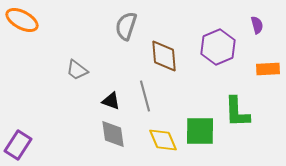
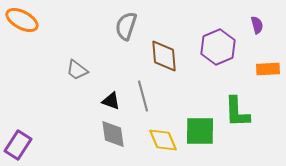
gray line: moved 2 px left
